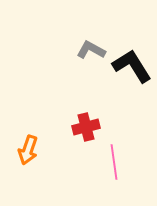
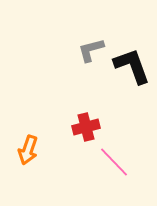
gray L-shape: rotated 44 degrees counterclockwise
black L-shape: rotated 12 degrees clockwise
pink line: rotated 36 degrees counterclockwise
